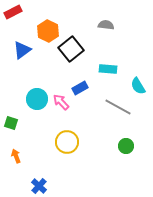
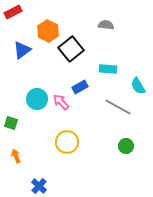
blue rectangle: moved 1 px up
